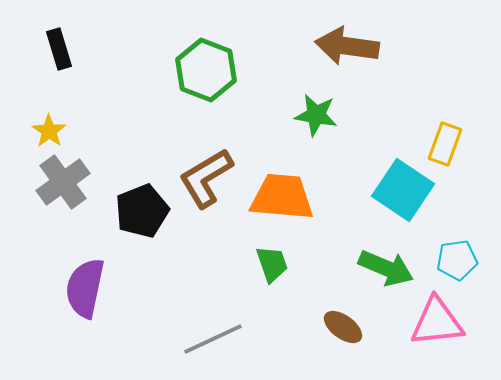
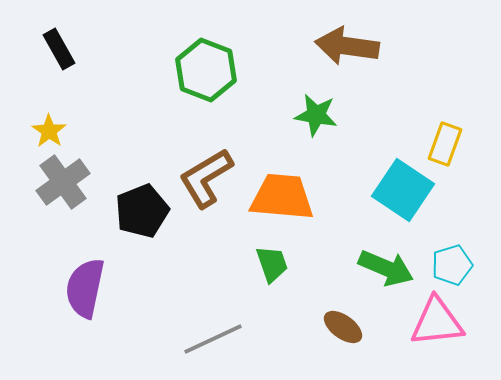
black rectangle: rotated 12 degrees counterclockwise
cyan pentagon: moved 5 px left, 5 px down; rotated 9 degrees counterclockwise
